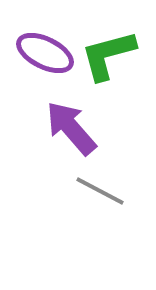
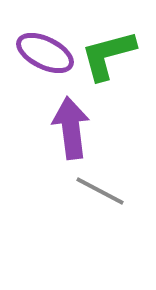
purple arrow: rotated 34 degrees clockwise
